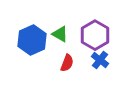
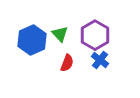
green triangle: rotated 18 degrees clockwise
